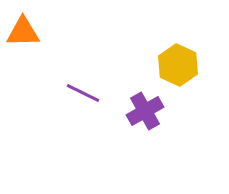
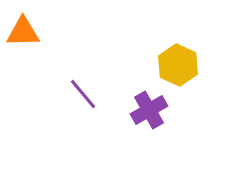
purple line: moved 1 px down; rotated 24 degrees clockwise
purple cross: moved 4 px right, 1 px up
